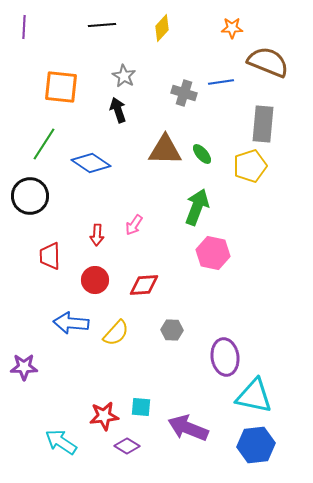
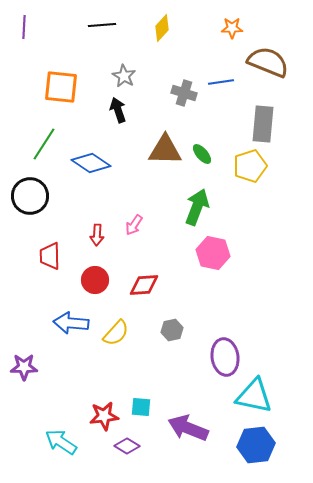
gray hexagon: rotated 15 degrees counterclockwise
